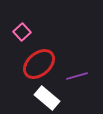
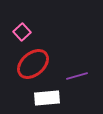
red ellipse: moved 6 px left
white rectangle: rotated 45 degrees counterclockwise
